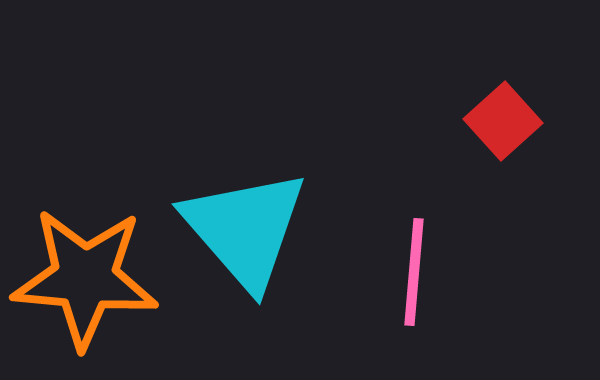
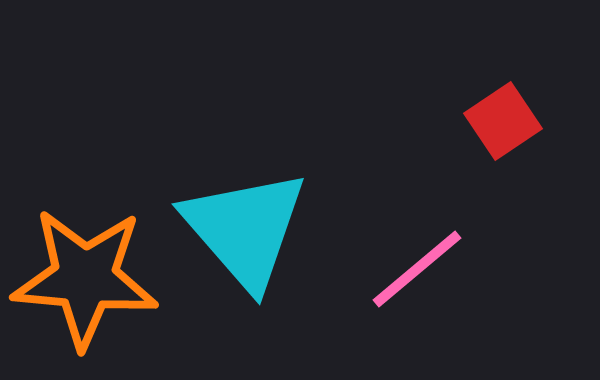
red square: rotated 8 degrees clockwise
pink line: moved 3 px right, 3 px up; rotated 45 degrees clockwise
